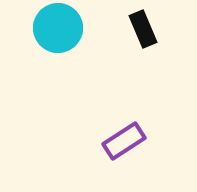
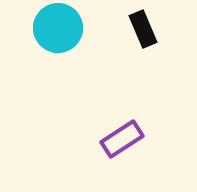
purple rectangle: moved 2 px left, 2 px up
